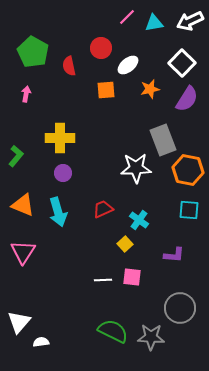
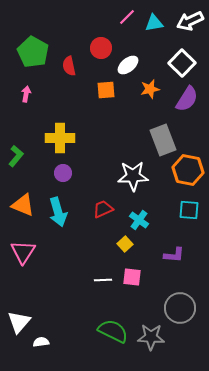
white star: moved 3 px left, 8 px down
